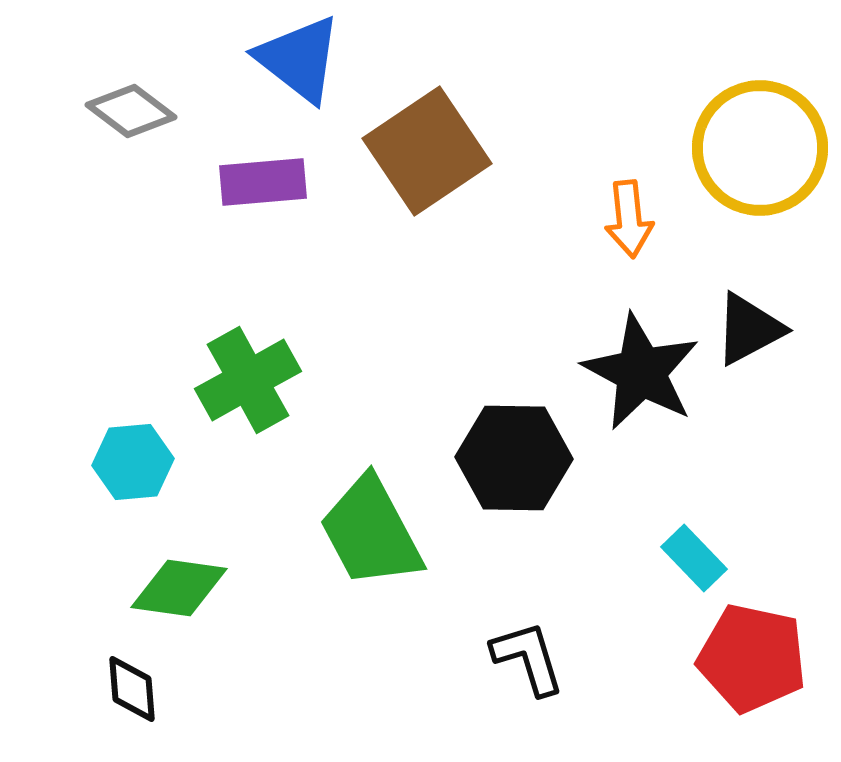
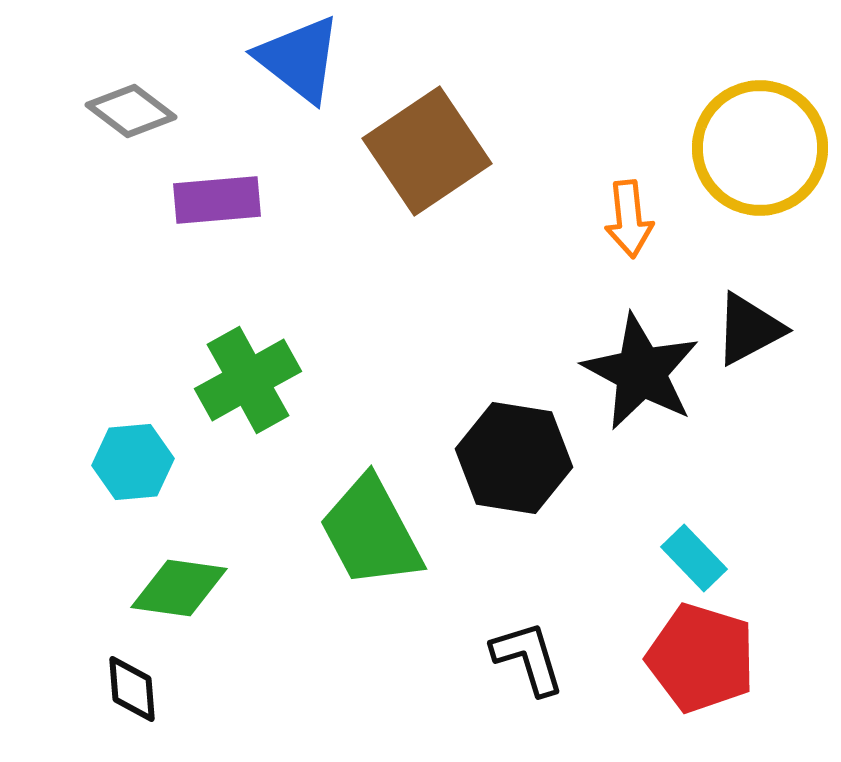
purple rectangle: moved 46 px left, 18 px down
black hexagon: rotated 8 degrees clockwise
red pentagon: moved 51 px left; rotated 5 degrees clockwise
